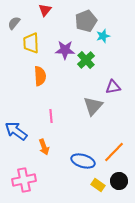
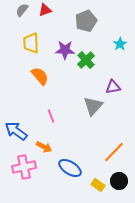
red triangle: rotated 32 degrees clockwise
gray semicircle: moved 8 px right, 13 px up
cyan star: moved 17 px right, 8 px down; rotated 16 degrees counterclockwise
orange semicircle: rotated 36 degrees counterclockwise
pink line: rotated 16 degrees counterclockwise
orange arrow: rotated 42 degrees counterclockwise
blue ellipse: moved 13 px left, 7 px down; rotated 15 degrees clockwise
pink cross: moved 13 px up
